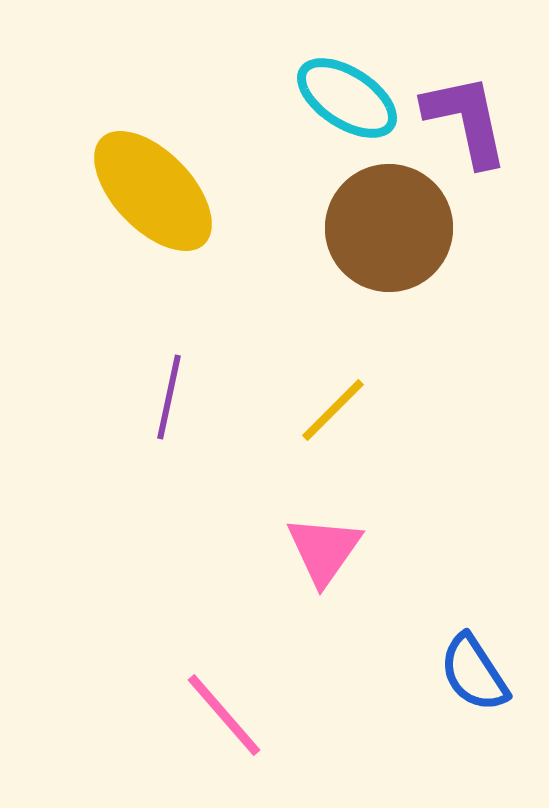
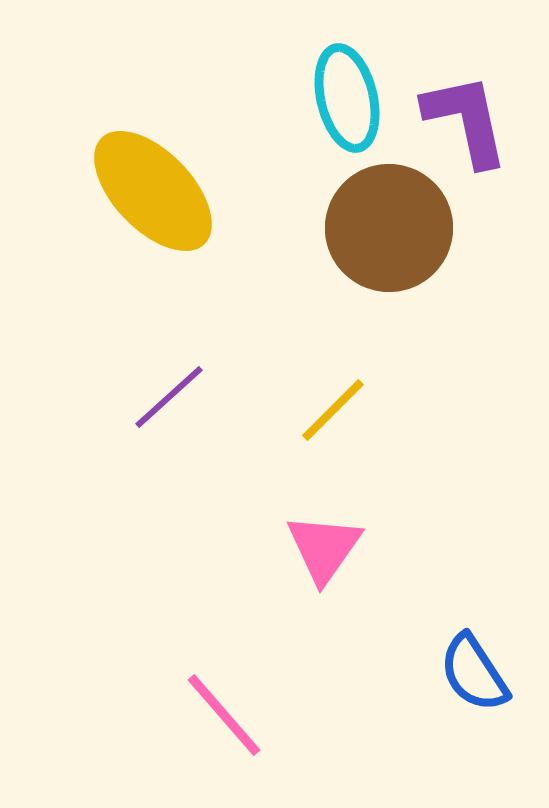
cyan ellipse: rotated 44 degrees clockwise
purple line: rotated 36 degrees clockwise
pink triangle: moved 2 px up
